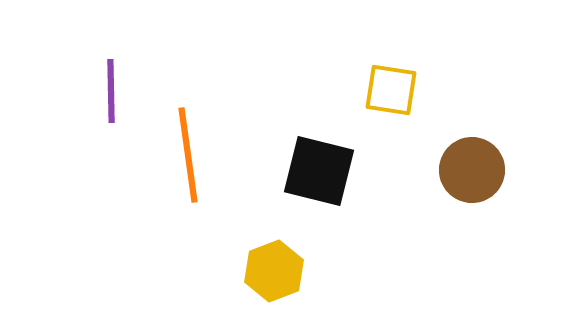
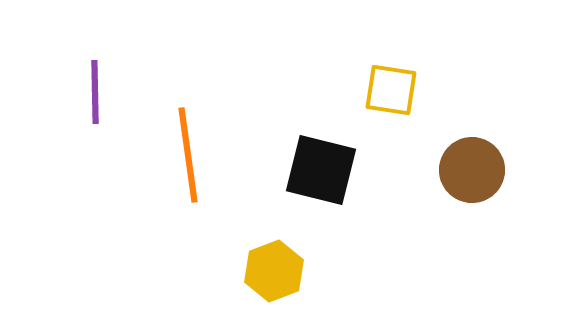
purple line: moved 16 px left, 1 px down
black square: moved 2 px right, 1 px up
